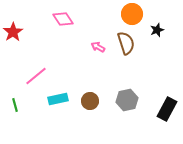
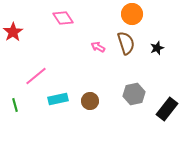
pink diamond: moved 1 px up
black star: moved 18 px down
gray hexagon: moved 7 px right, 6 px up
black rectangle: rotated 10 degrees clockwise
